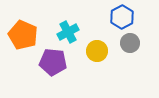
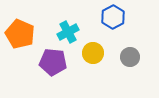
blue hexagon: moved 9 px left
orange pentagon: moved 3 px left, 1 px up
gray circle: moved 14 px down
yellow circle: moved 4 px left, 2 px down
